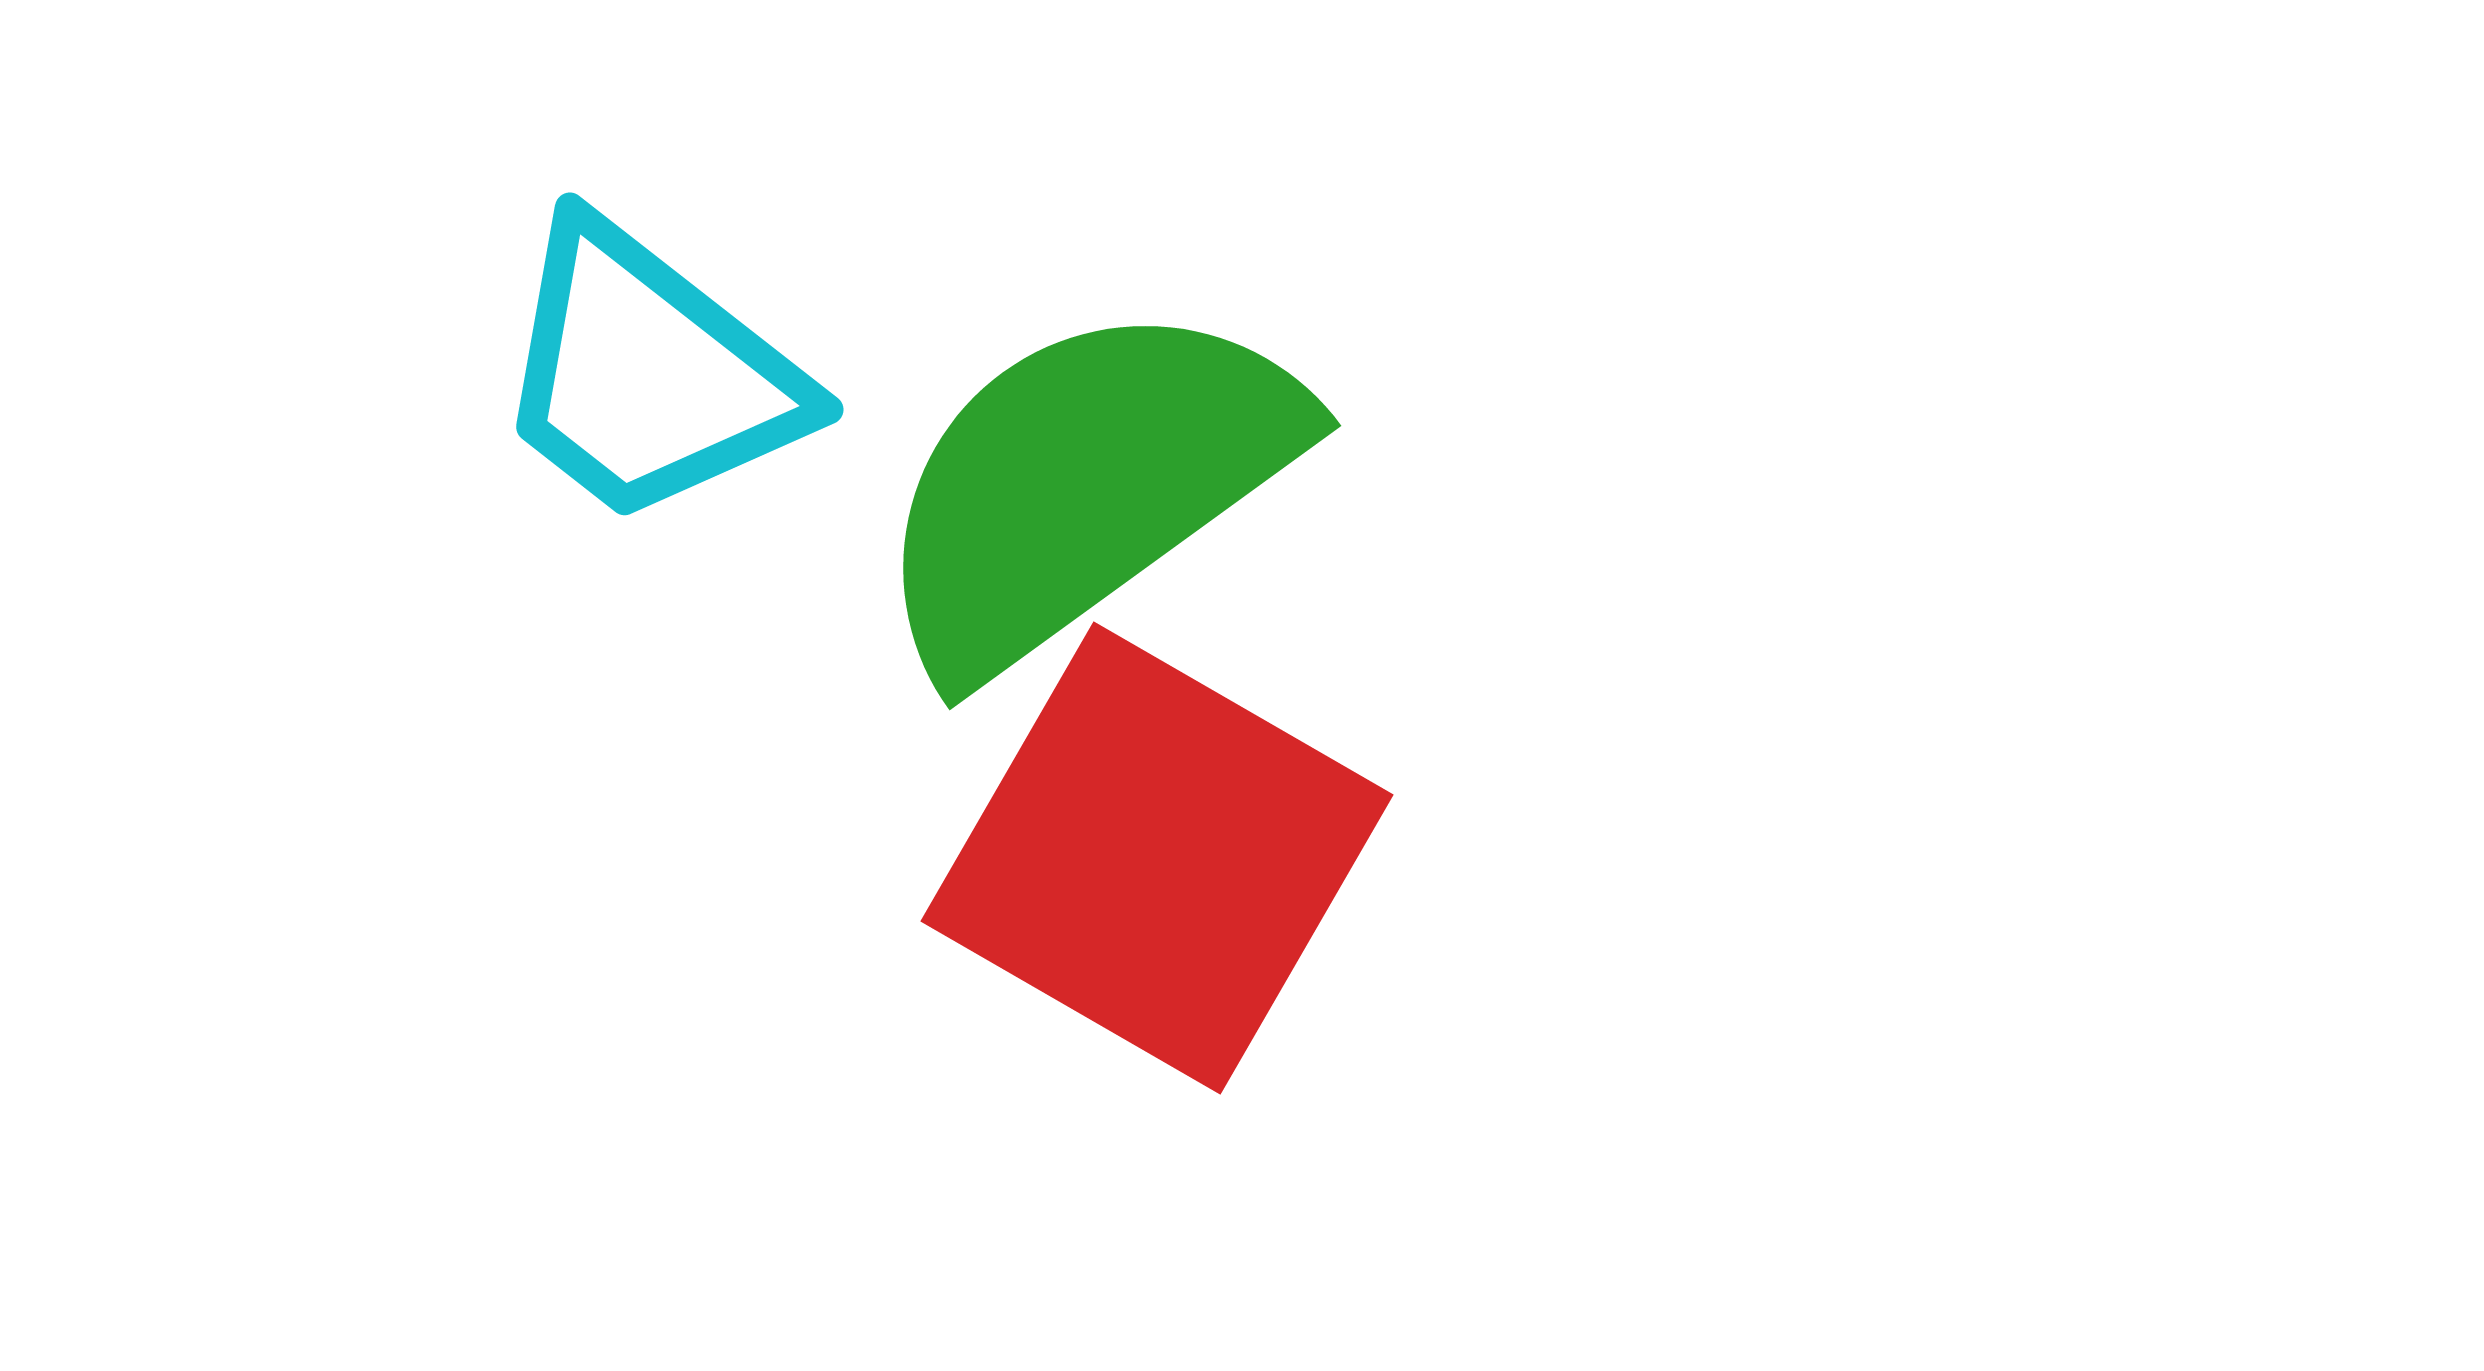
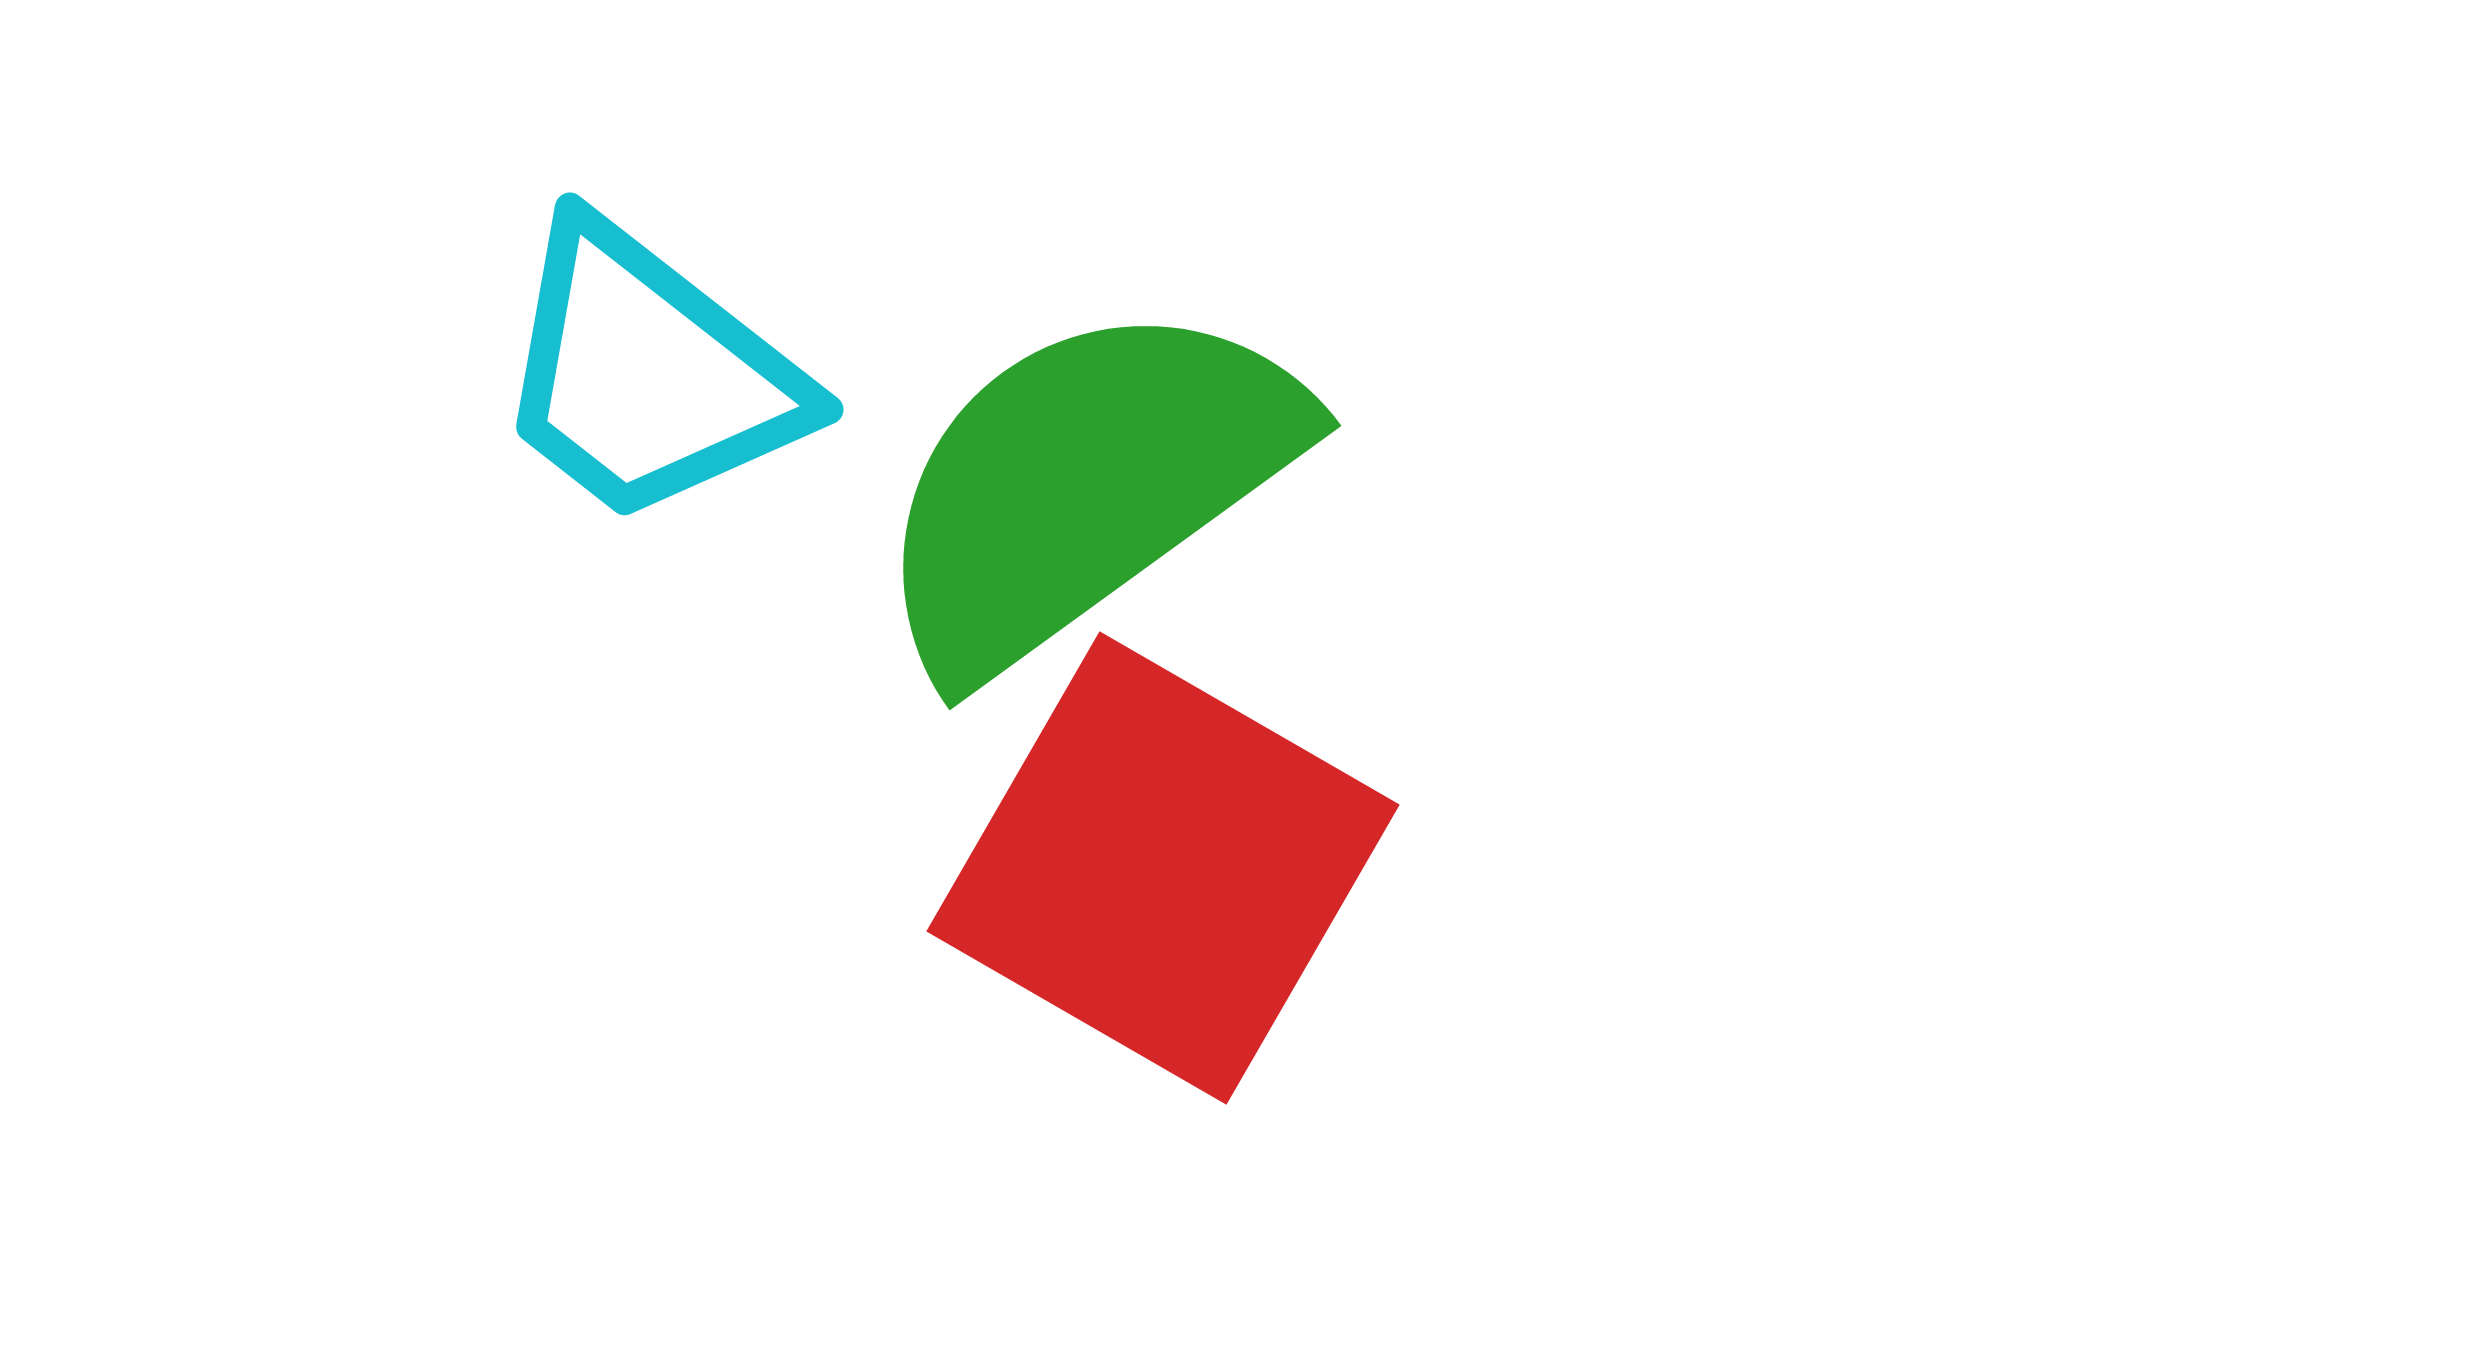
red square: moved 6 px right, 10 px down
